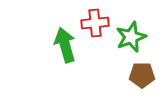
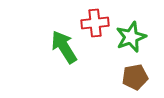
green arrow: moved 1 px left, 2 px down; rotated 16 degrees counterclockwise
brown pentagon: moved 7 px left, 2 px down; rotated 10 degrees counterclockwise
